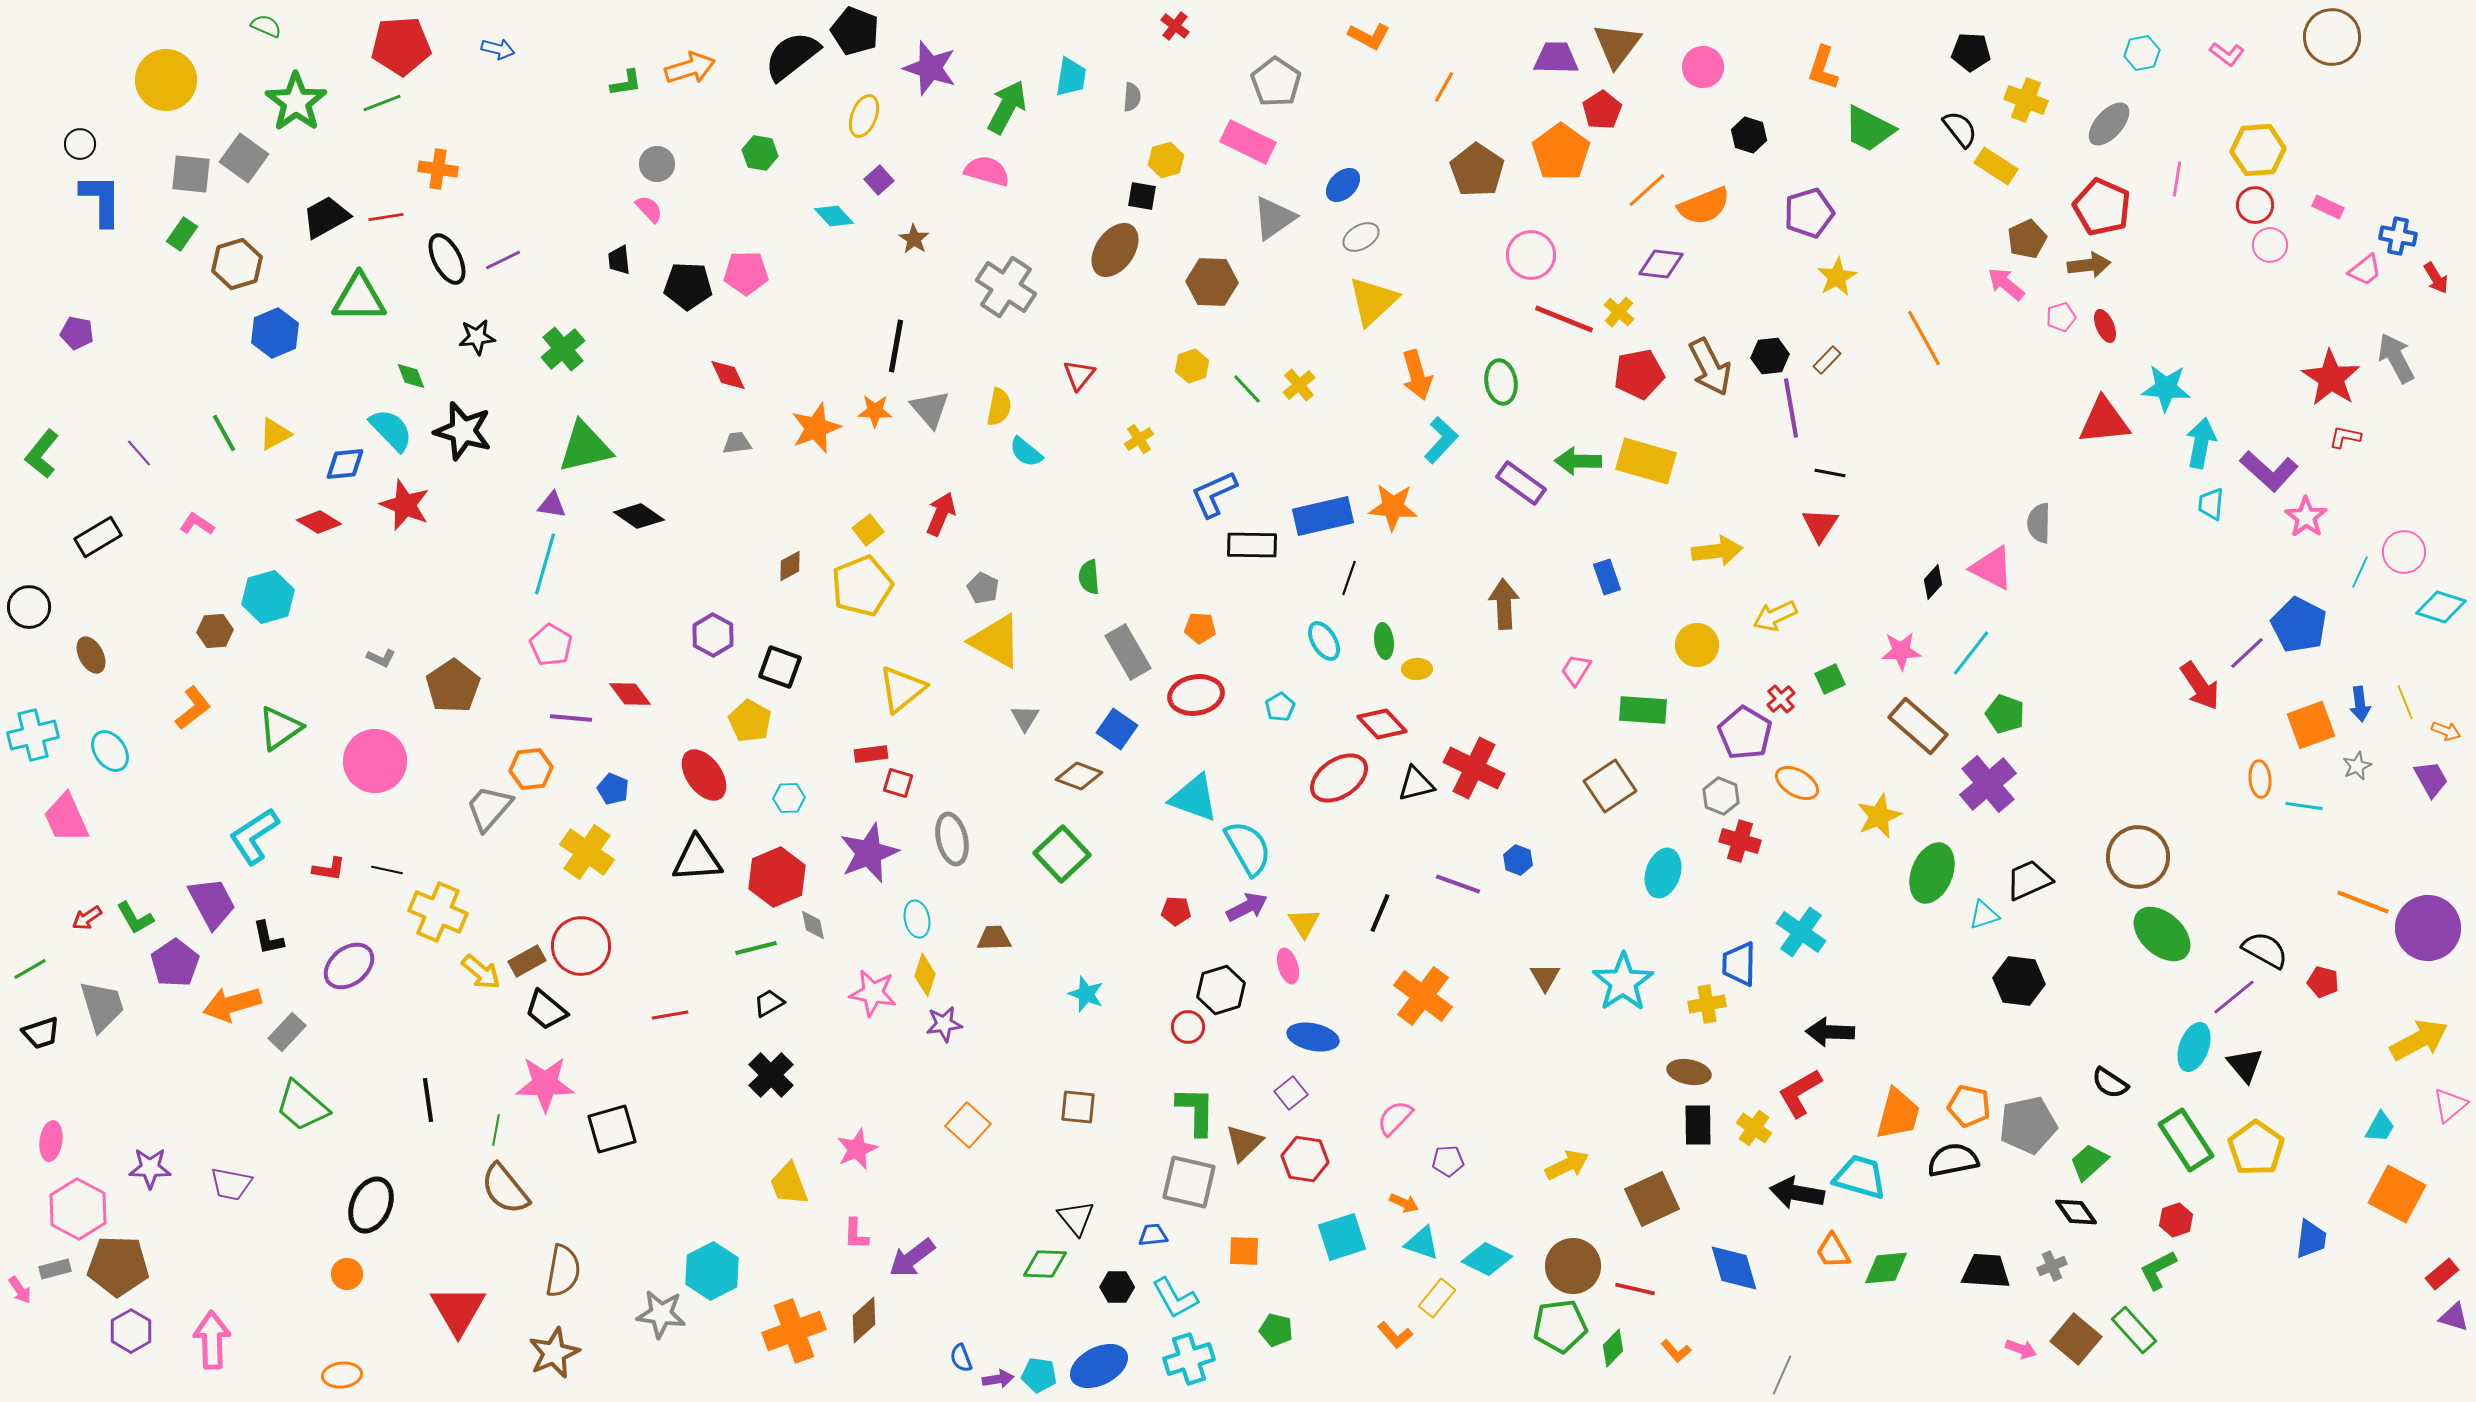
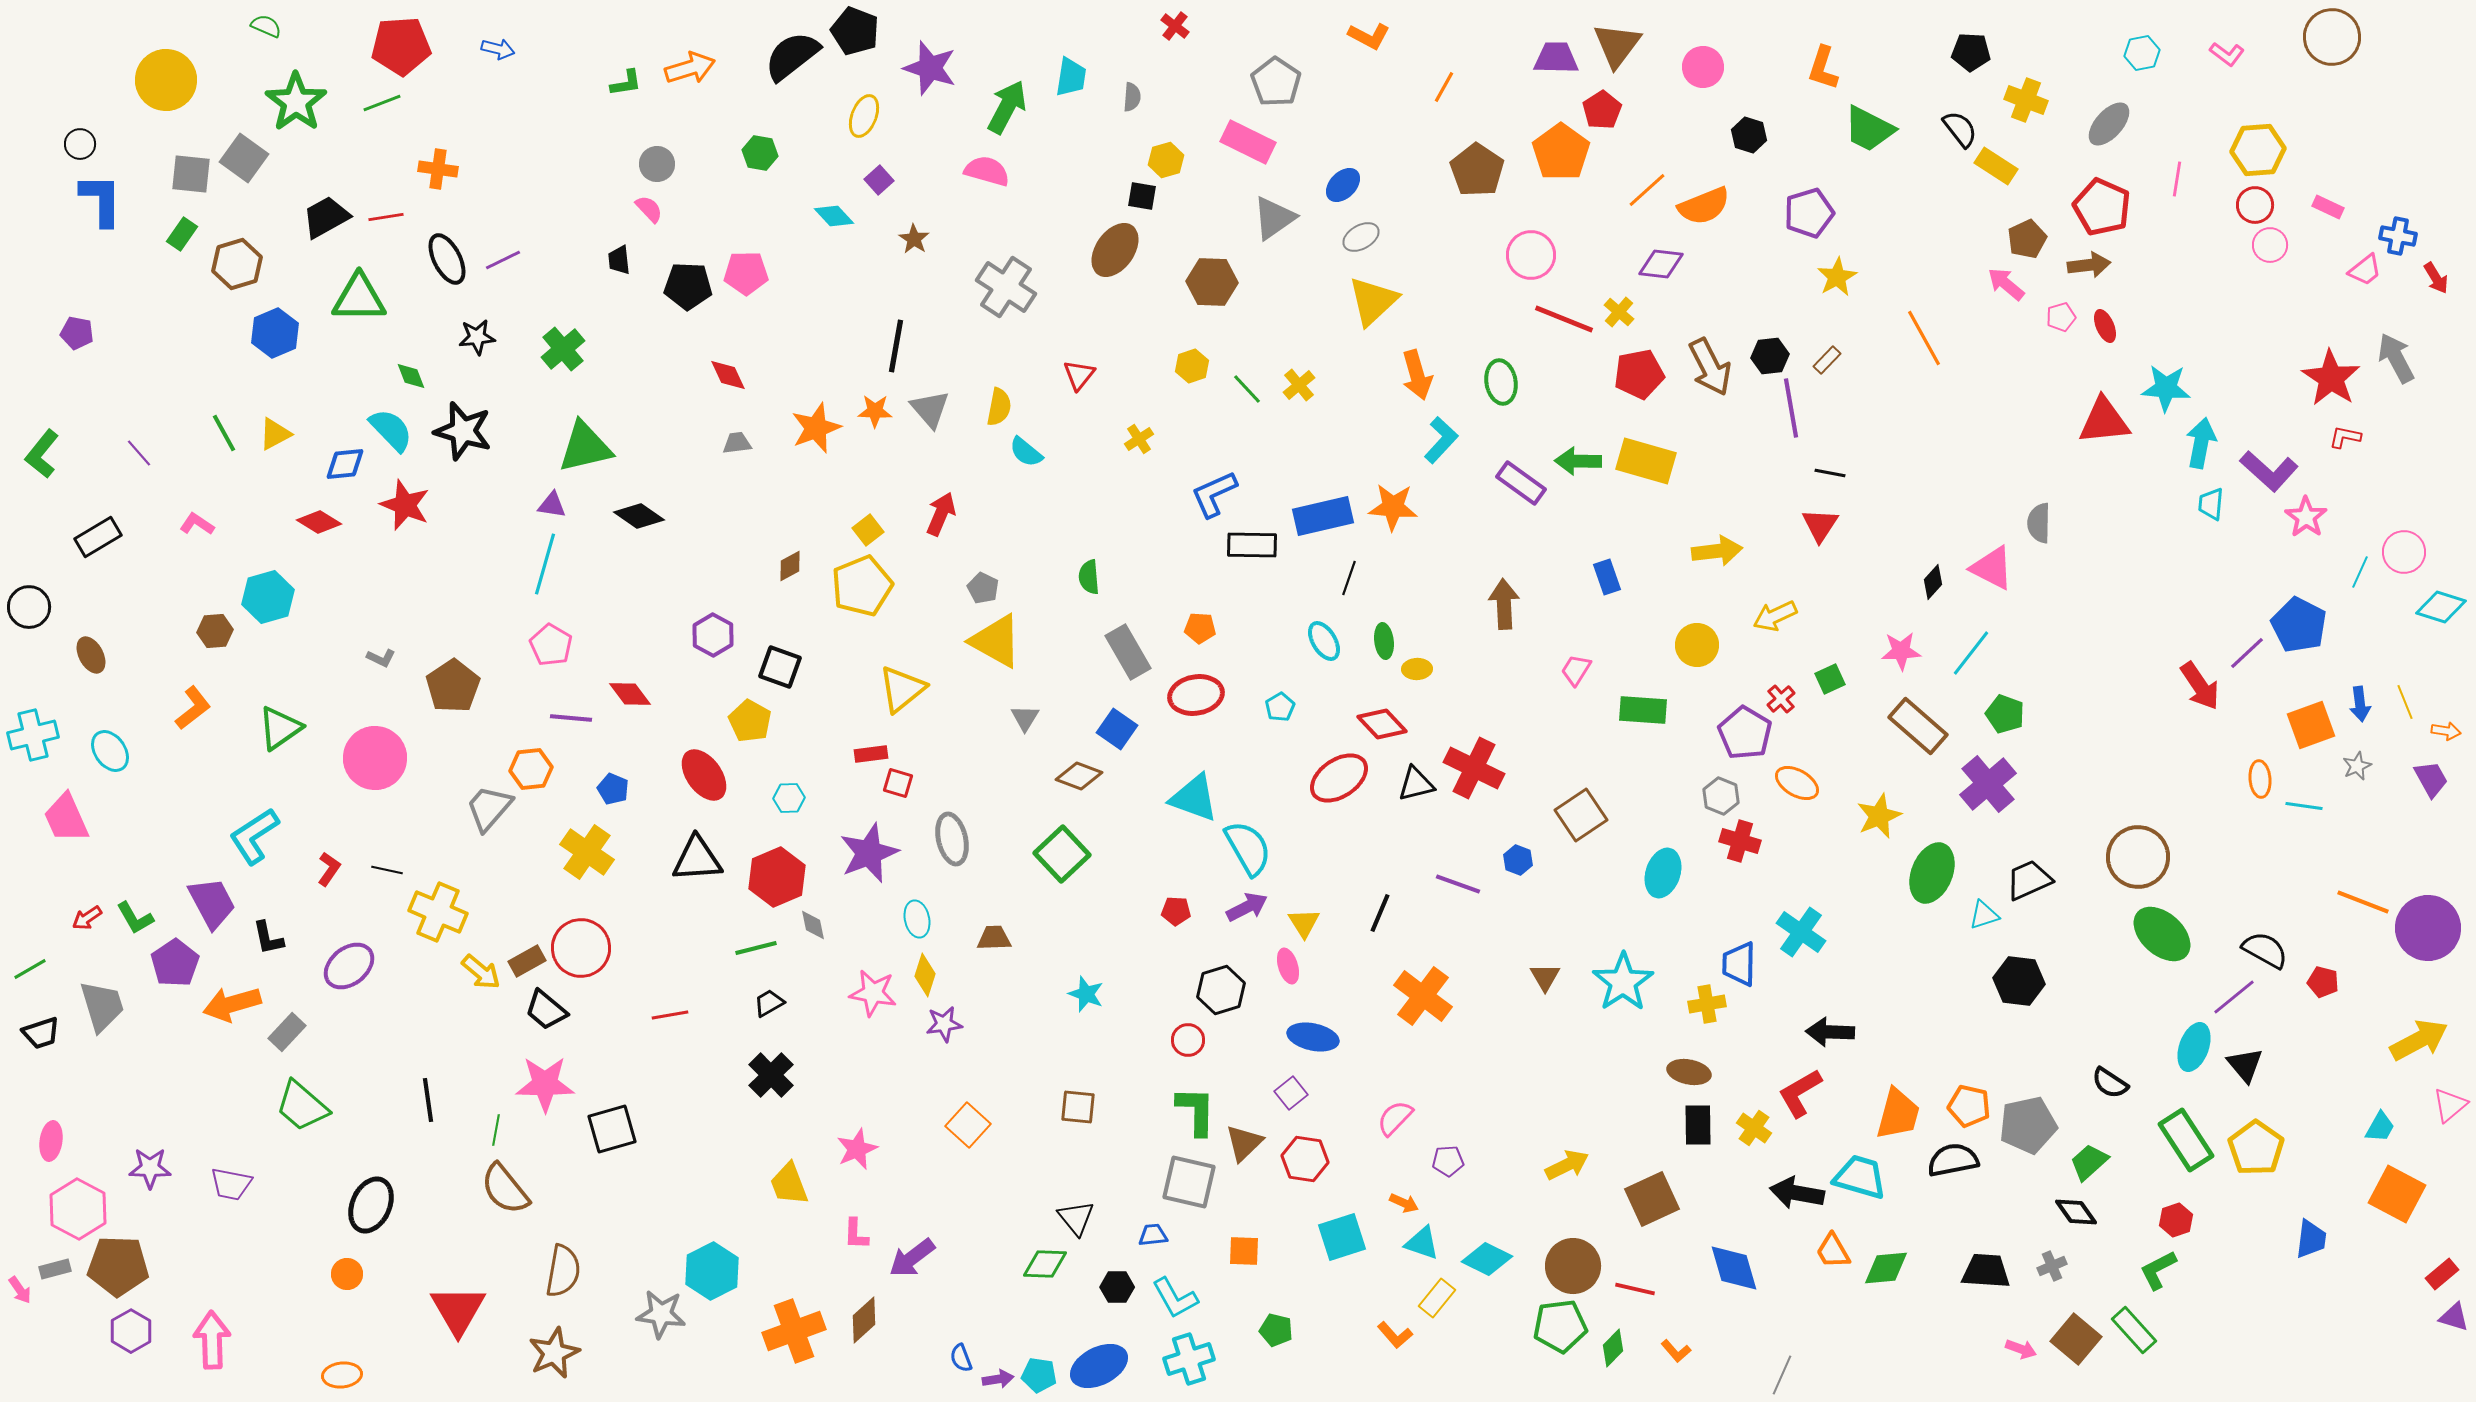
orange arrow at (2446, 731): rotated 12 degrees counterclockwise
pink circle at (375, 761): moved 3 px up
brown square at (1610, 786): moved 29 px left, 29 px down
red L-shape at (329, 869): rotated 64 degrees counterclockwise
red circle at (581, 946): moved 2 px down
red circle at (1188, 1027): moved 13 px down
